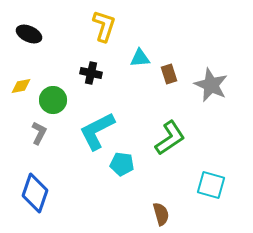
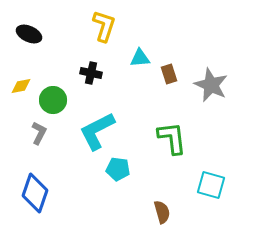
green L-shape: moved 2 px right; rotated 63 degrees counterclockwise
cyan pentagon: moved 4 px left, 5 px down
brown semicircle: moved 1 px right, 2 px up
